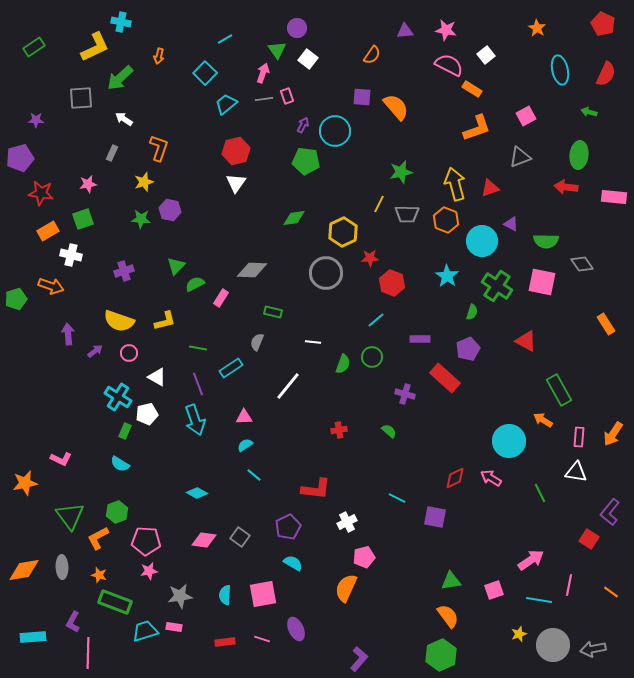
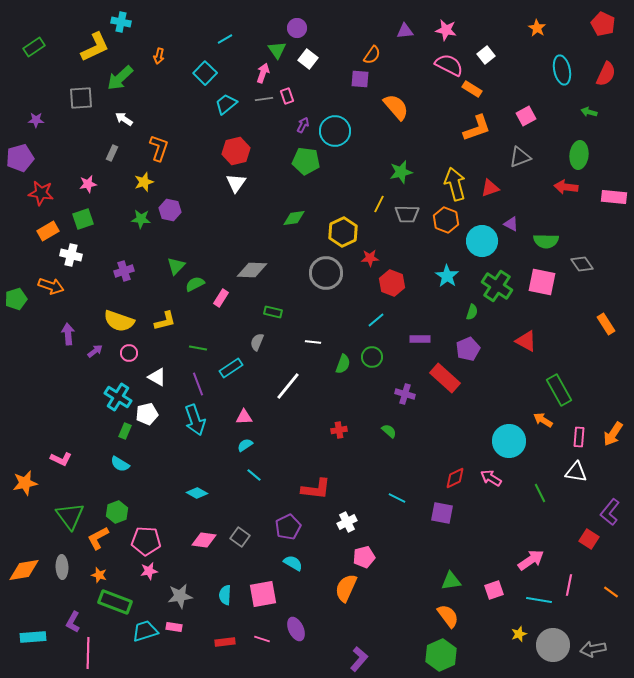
cyan ellipse at (560, 70): moved 2 px right
purple square at (362, 97): moved 2 px left, 18 px up
purple square at (435, 517): moved 7 px right, 4 px up
